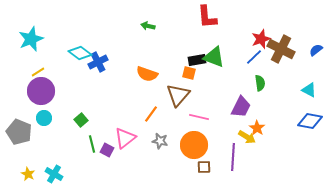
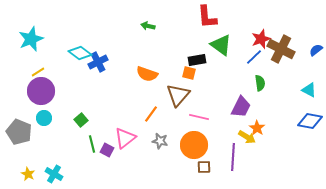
green triangle: moved 7 px right, 12 px up; rotated 15 degrees clockwise
